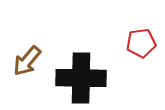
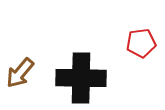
brown arrow: moved 7 px left, 12 px down
